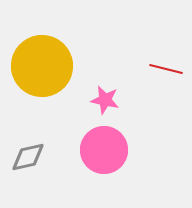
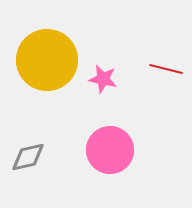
yellow circle: moved 5 px right, 6 px up
pink star: moved 2 px left, 21 px up
pink circle: moved 6 px right
